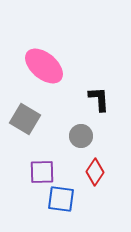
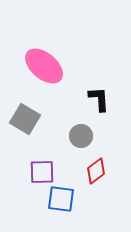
red diamond: moved 1 px right, 1 px up; rotated 20 degrees clockwise
